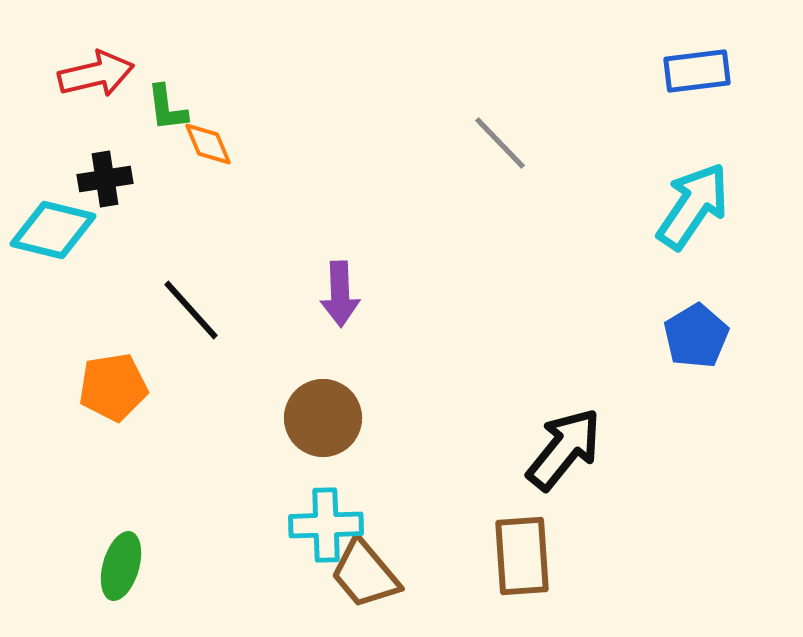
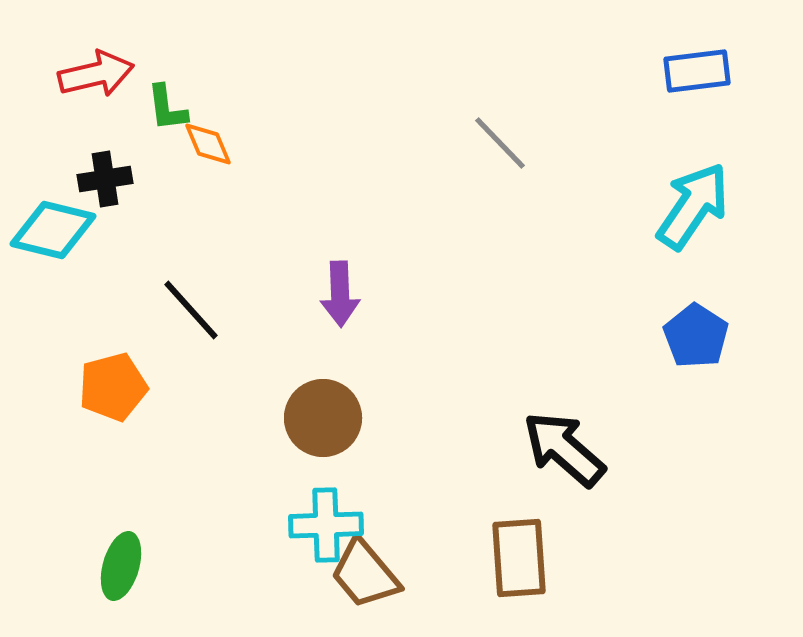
blue pentagon: rotated 8 degrees counterclockwise
orange pentagon: rotated 6 degrees counterclockwise
black arrow: rotated 88 degrees counterclockwise
brown rectangle: moved 3 px left, 2 px down
